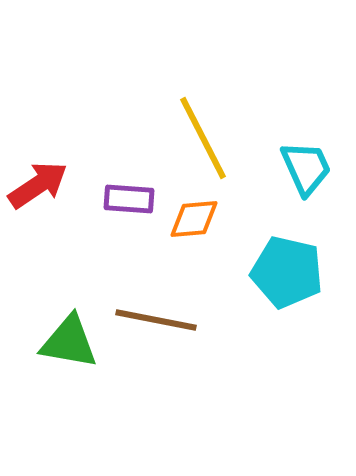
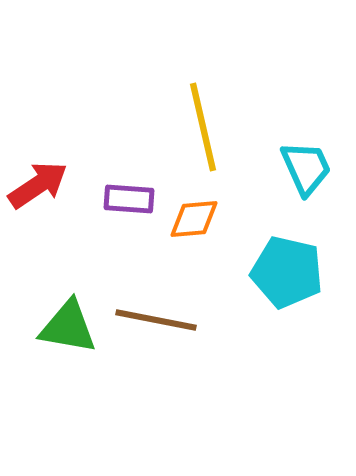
yellow line: moved 11 px up; rotated 14 degrees clockwise
green triangle: moved 1 px left, 15 px up
